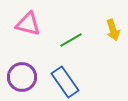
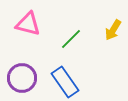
yellow arrow: rotated 50 degrees clockwise
green line: moved 1 px up; rotated 15 degrees counterclockwise
purple circle: moved 1 px down
